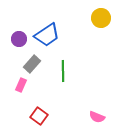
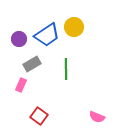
yellow circle: moved 27 px left, 9 px down
gray rectangle: rotated 18 degrees clockwise
green line: moved 3 px right, 2 px up
